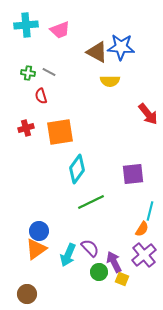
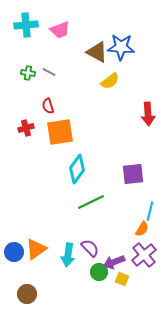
yellow semicircle: rotated 36 degrees counterclockwise
red semicircle: moved 7 px right, 10 px down
red arrow: rotated 35 degrees clockwise
blue circle: moved 25 px left, 21 px down
cyan arrow: rotated 15 degrees counterclockwise
purple arrow: rotated 85 degrees counterclockwise
